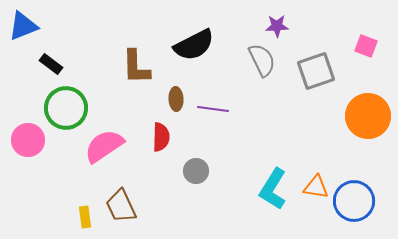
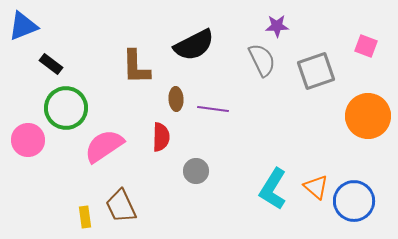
orange triangle: rotated 32 degrees clockwise
